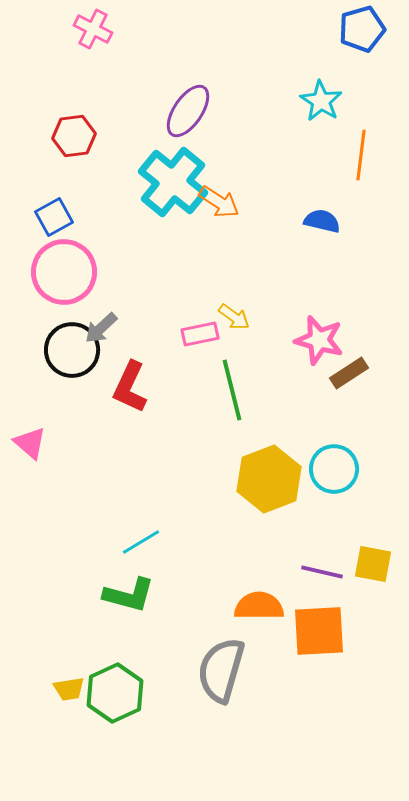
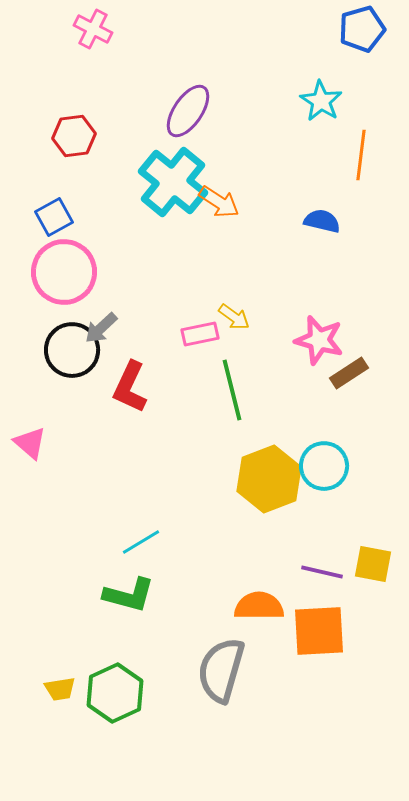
cyan circle: moved 10 px left, 3 px up
yellow trapezoid: moved 9 px left
